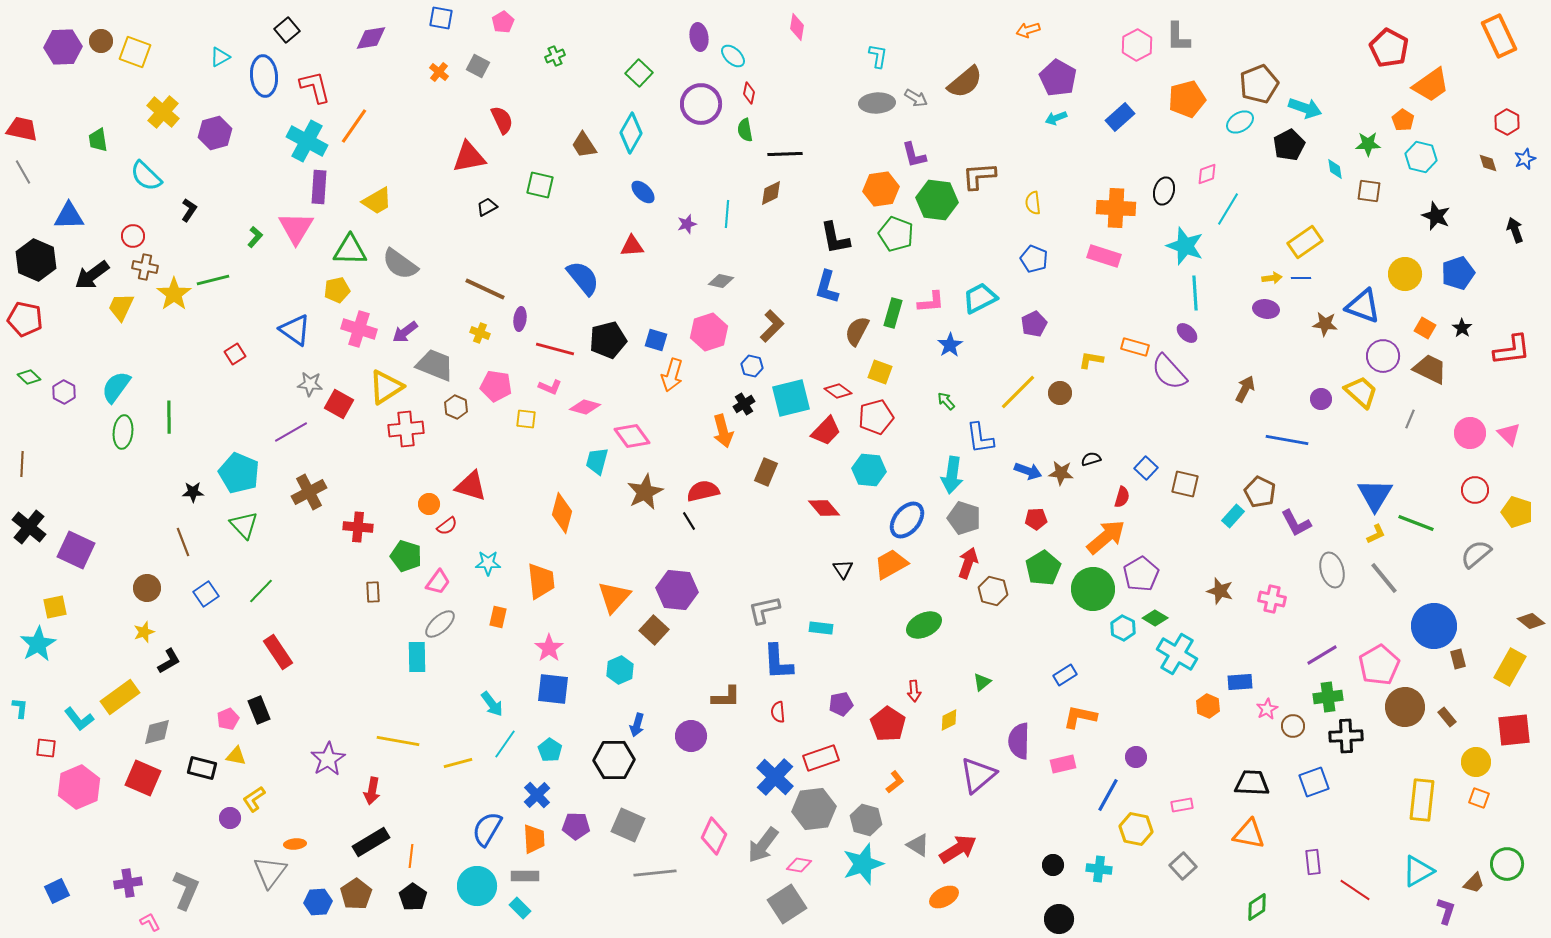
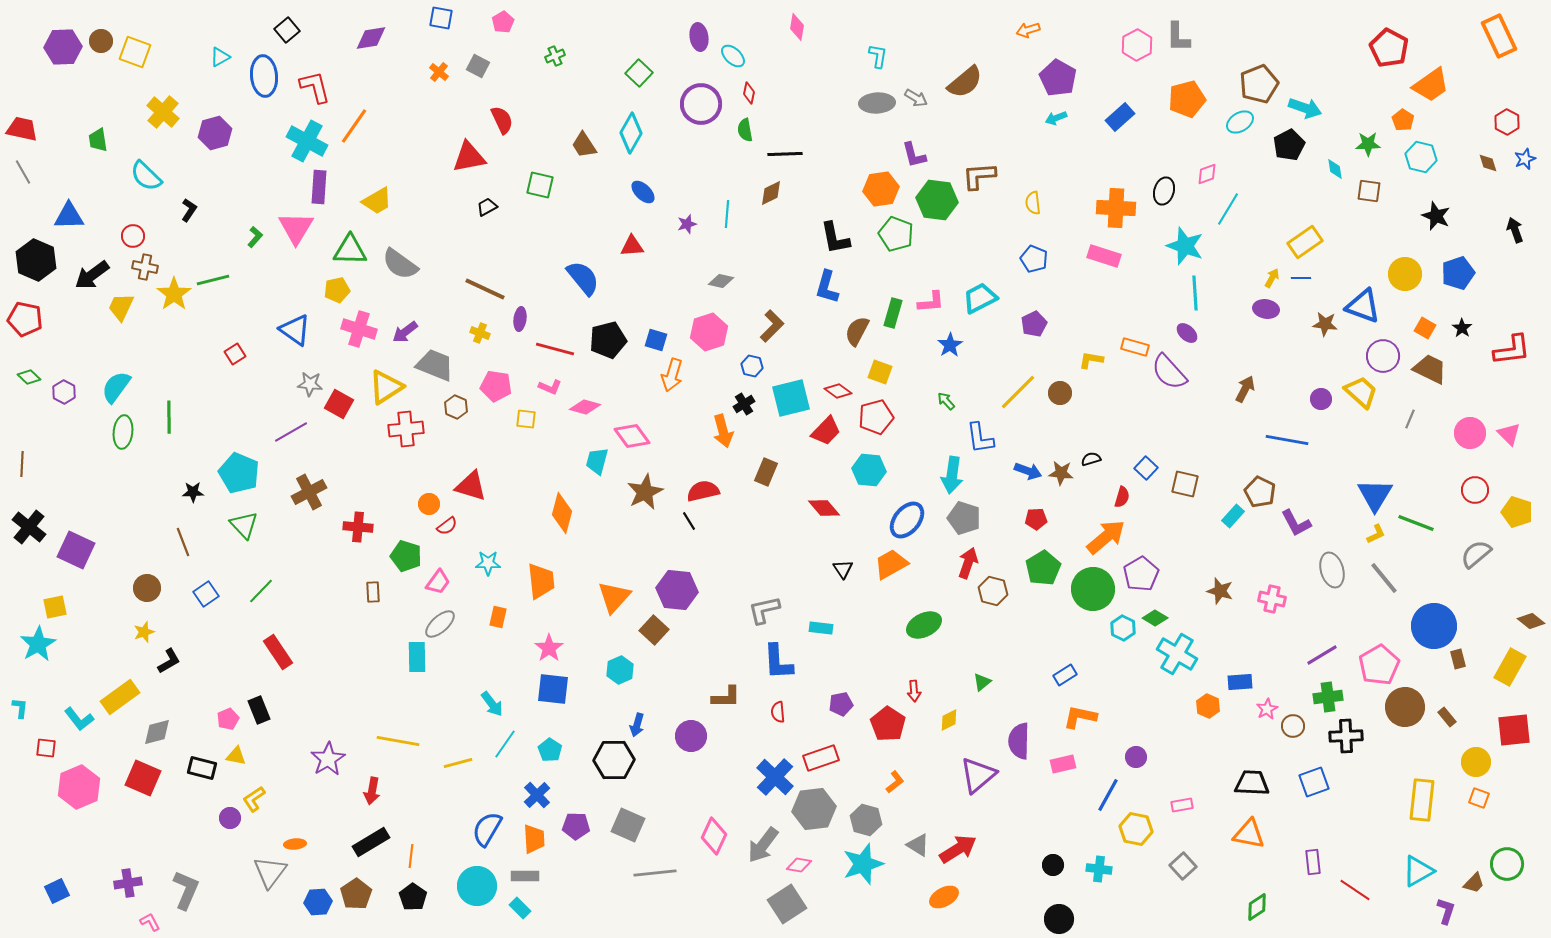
yellow arrow at (1272, 278): rotated 54 degrees counterclockwise
